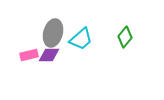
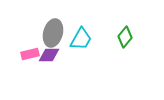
cyan trapezoid: rotated 20 degrees counterclockwise
pink rectangle: moved 1 px right, 1 px up
